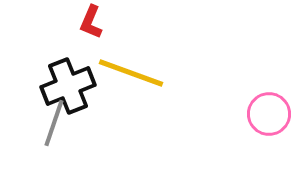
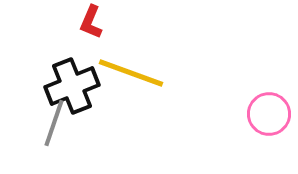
black cross: moved 4 px right
